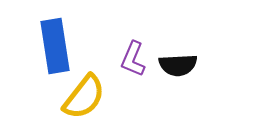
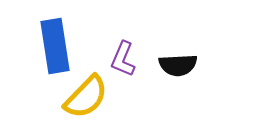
purple L-shape: moved 10 px left
yellow semicircle: moved 2 px right; rotated 6 degrees clockwise
